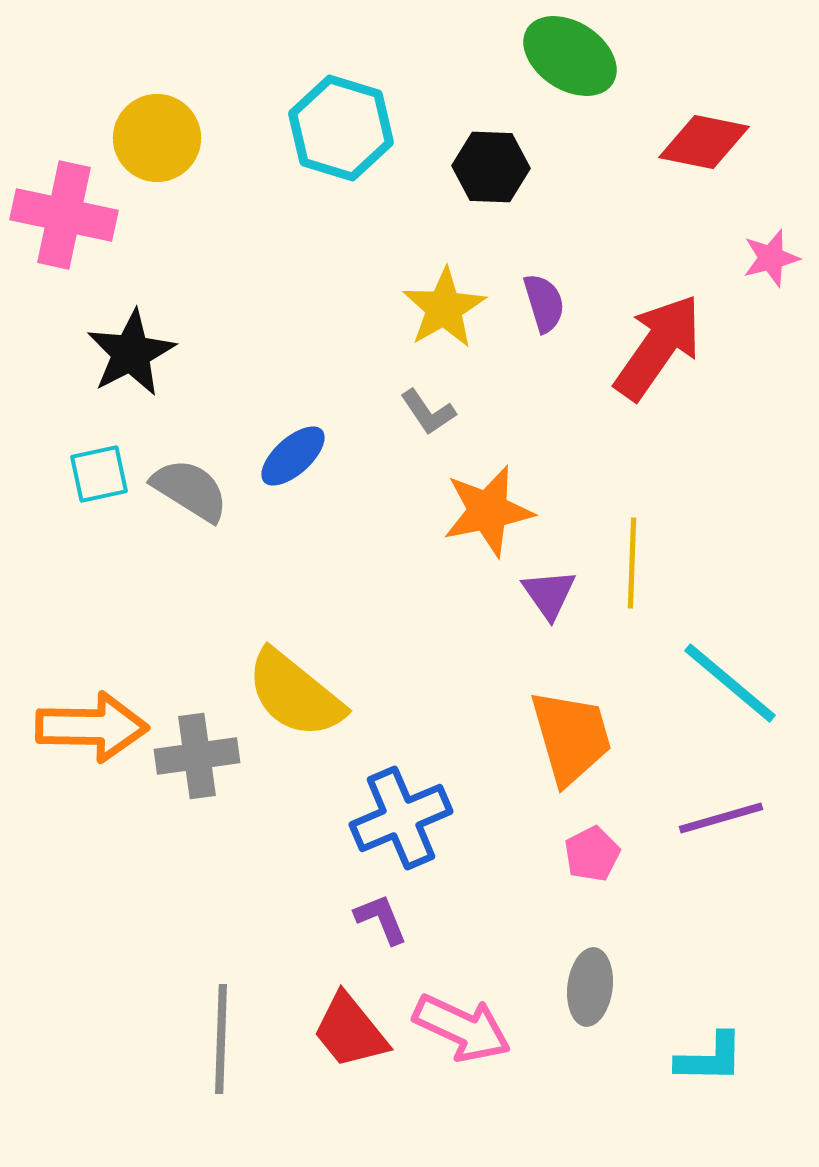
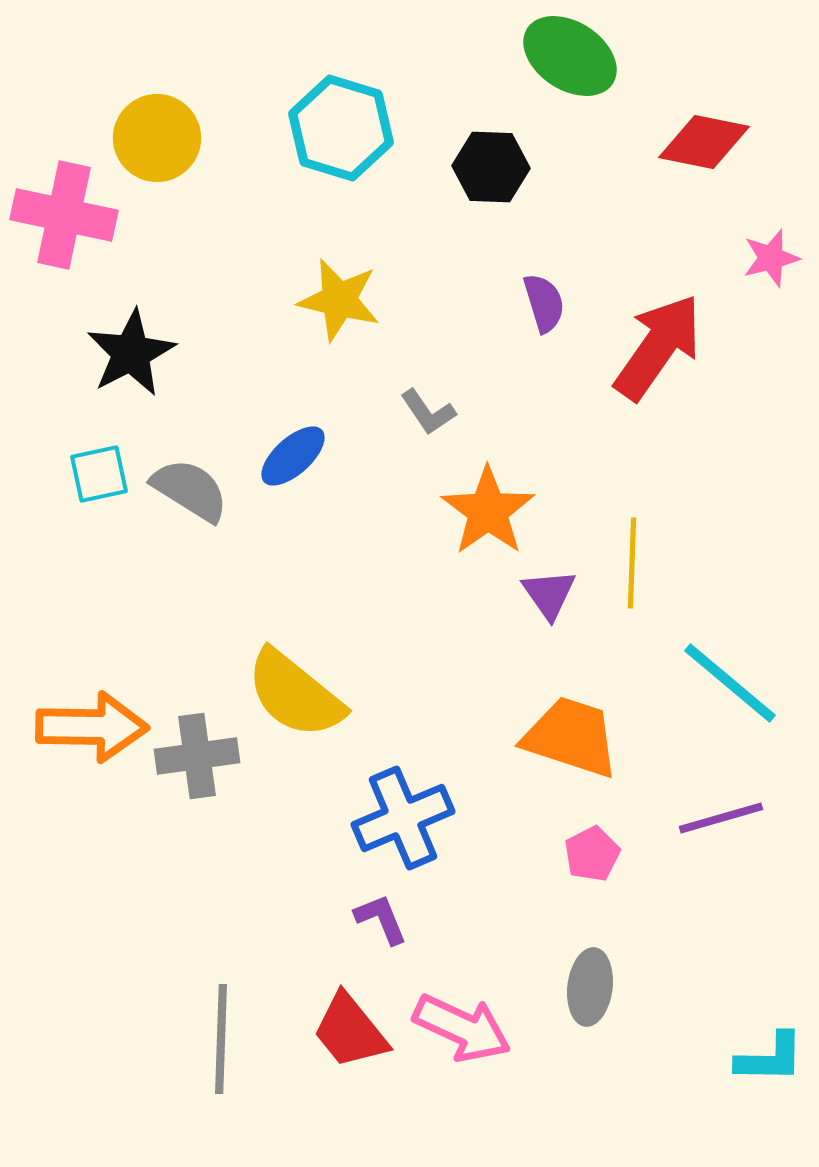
yellow star: moved 105 px left, 8 px up; rotated 28 degrees counterclockwise
orange star: rotated 24 degrees counterclockwise
orange trapezoid: rotated 56 degrees counterclockwise
blue cross: moved 2 px right
cyan L-shape: moved 60 px right
